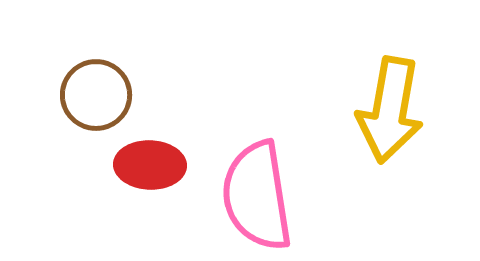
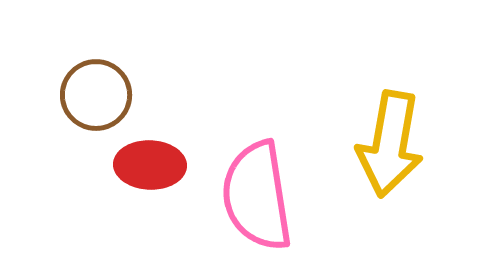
yellow arrow: moved 34 px down
